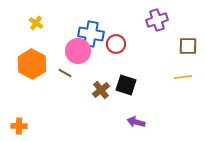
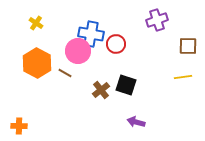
orange hexagon: moved 5 px right, 1 px up
